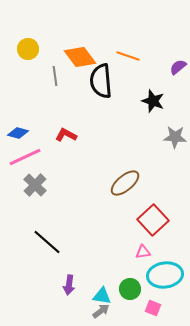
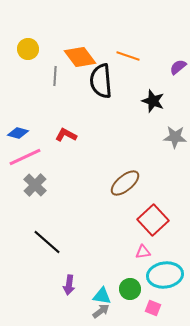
gray line: rotated 12 degrees clockwise
